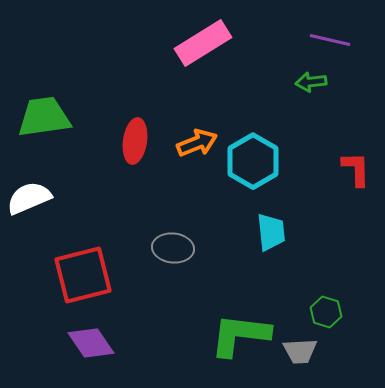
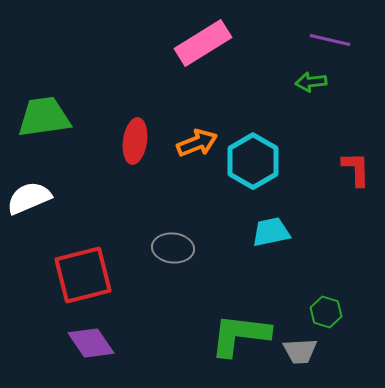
cyan trapezoid: rotated 96 degrees counterclockwise
